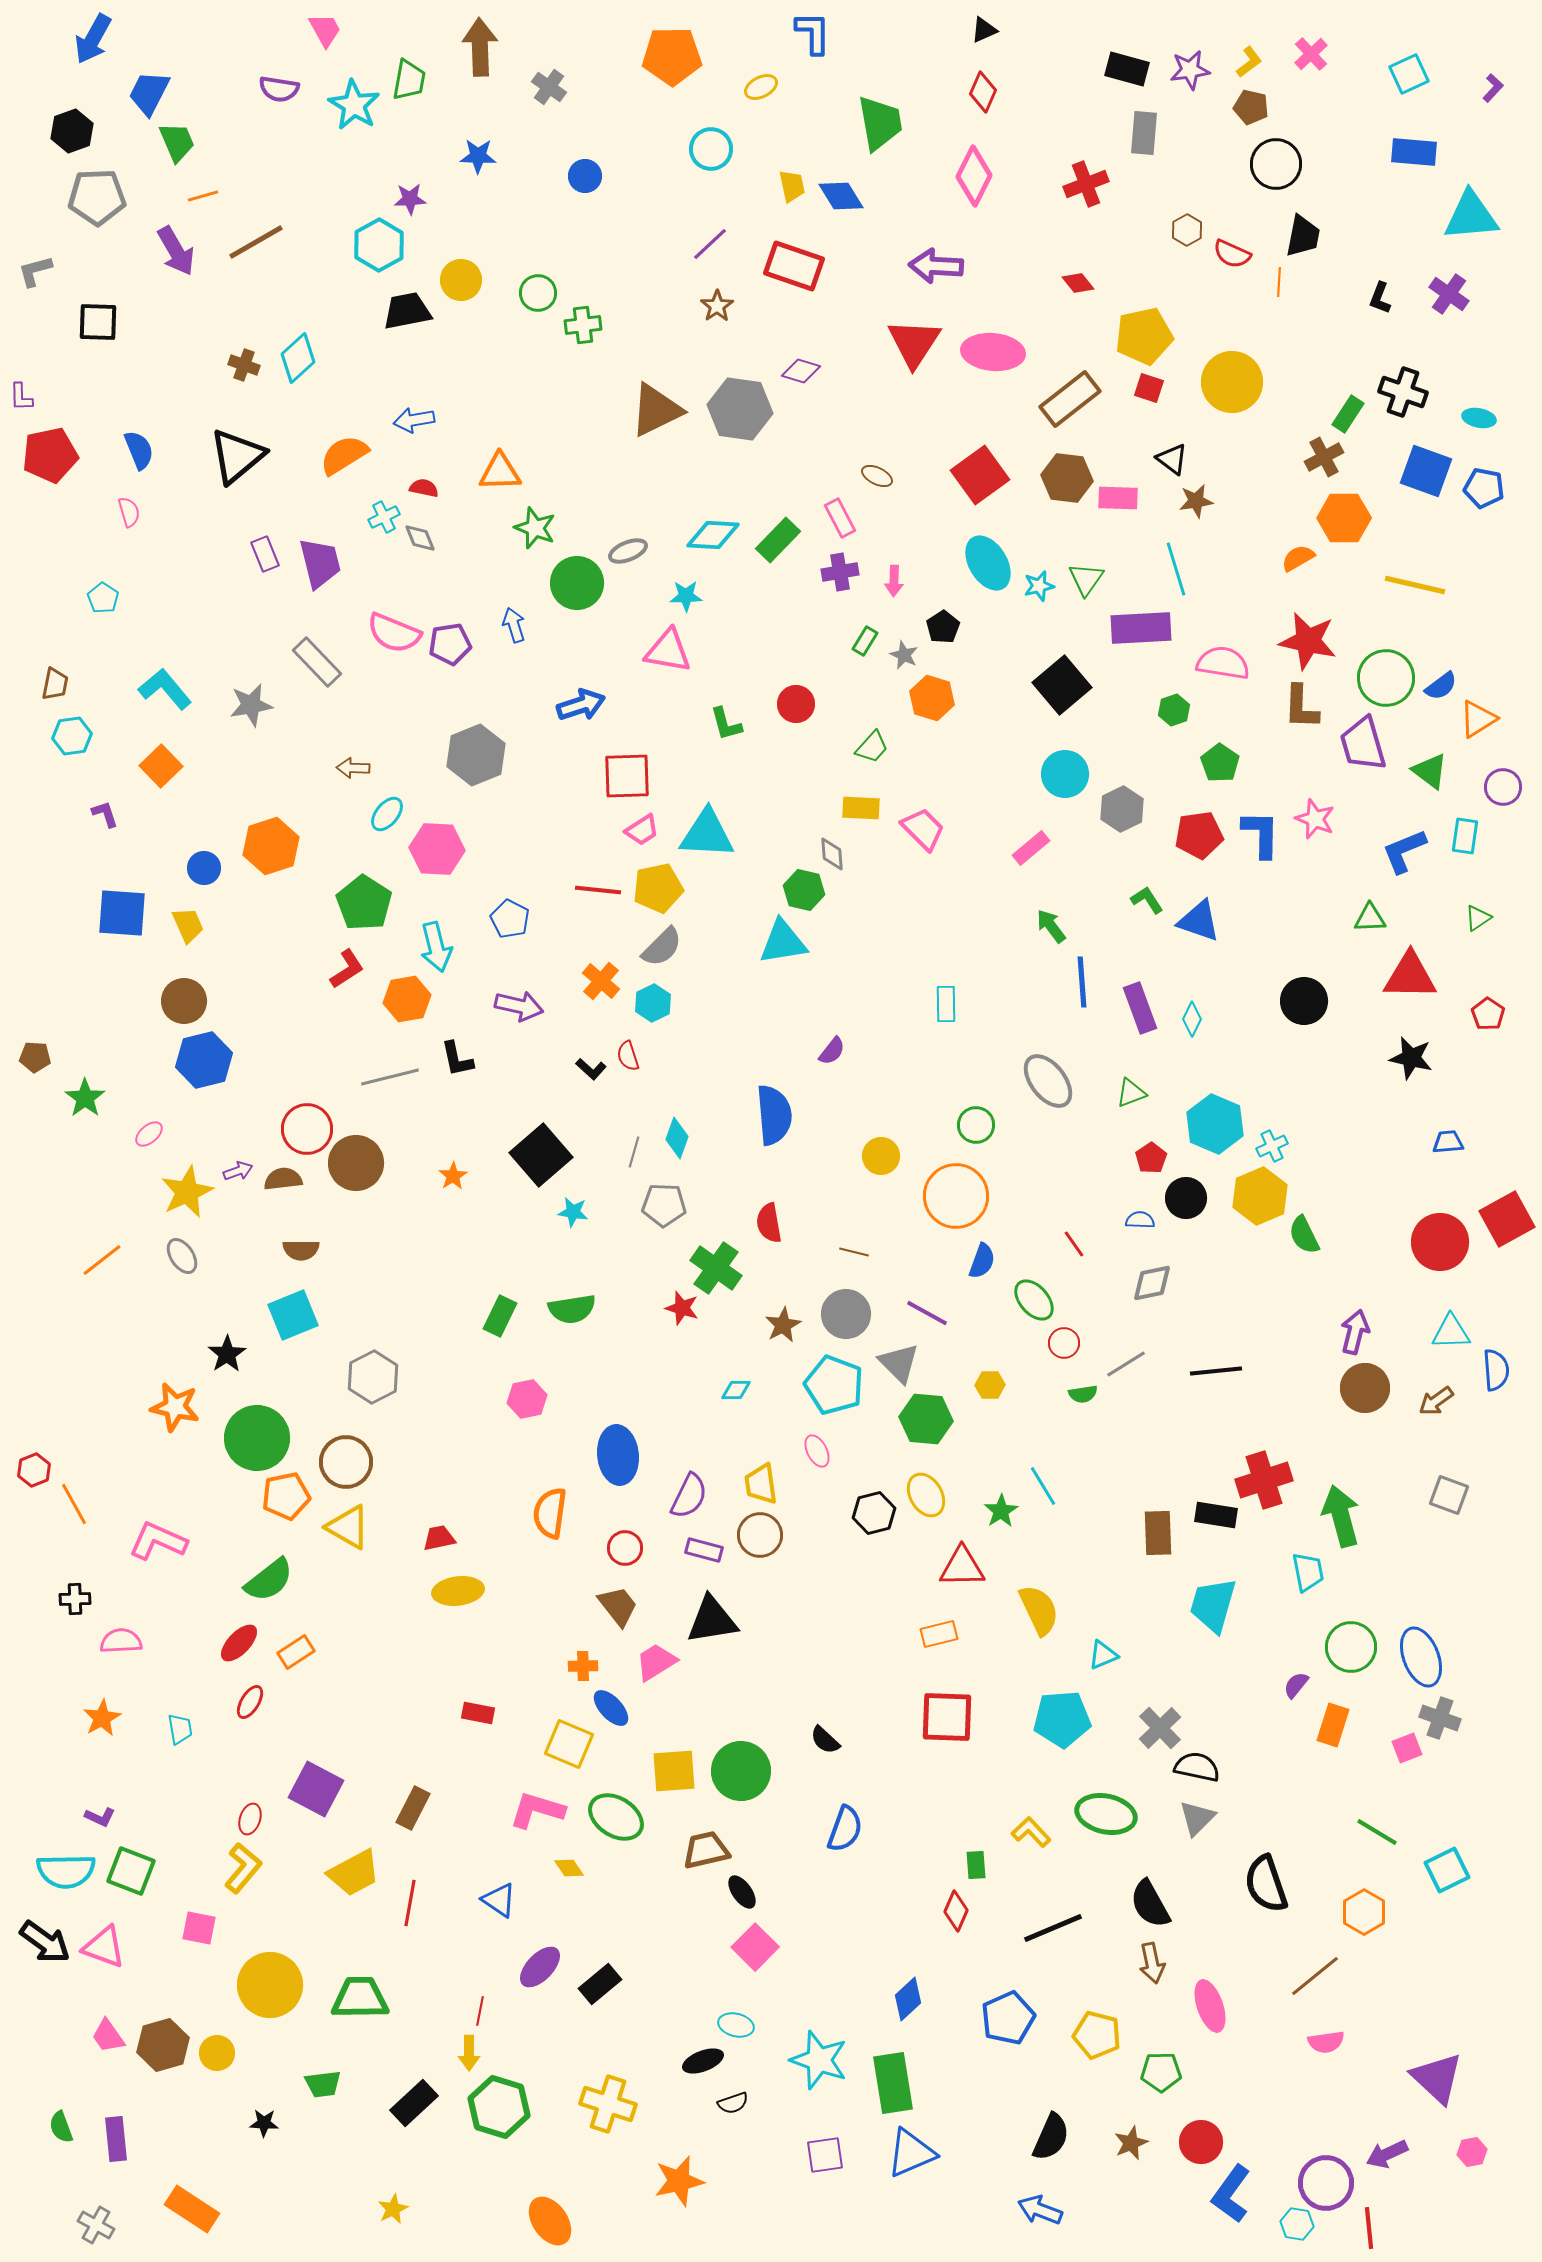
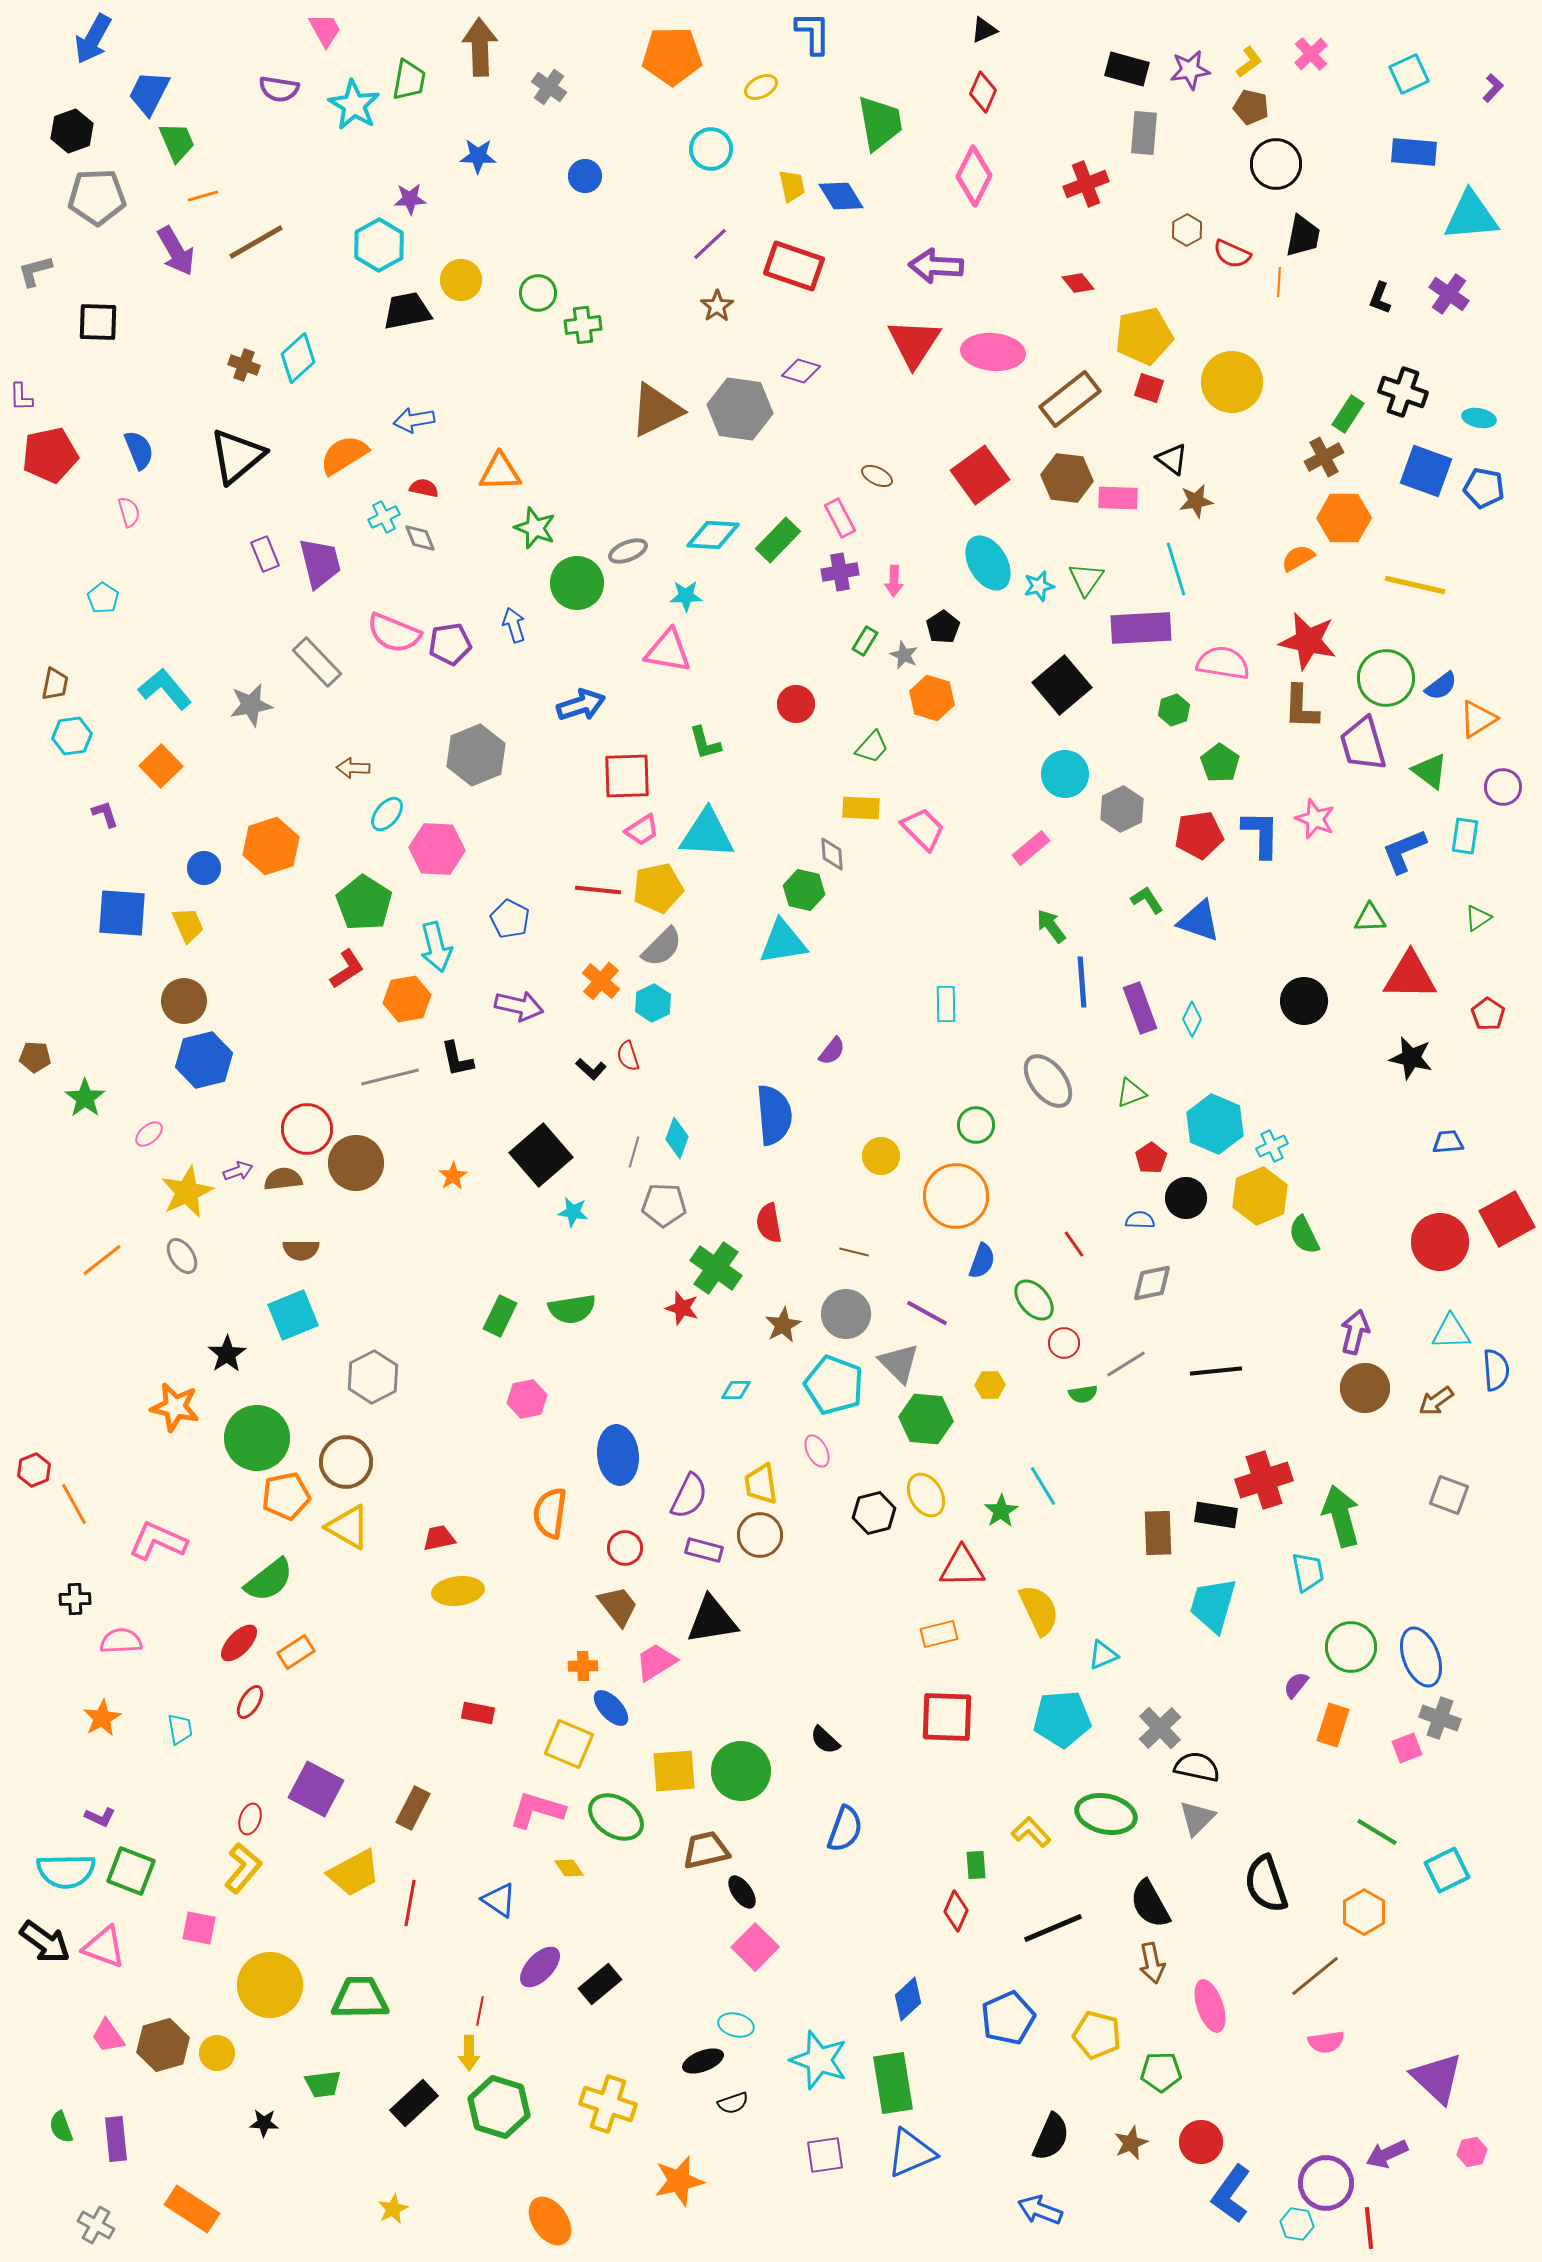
green L-shape at (726, 724): moved 21 px left, 19 px down
